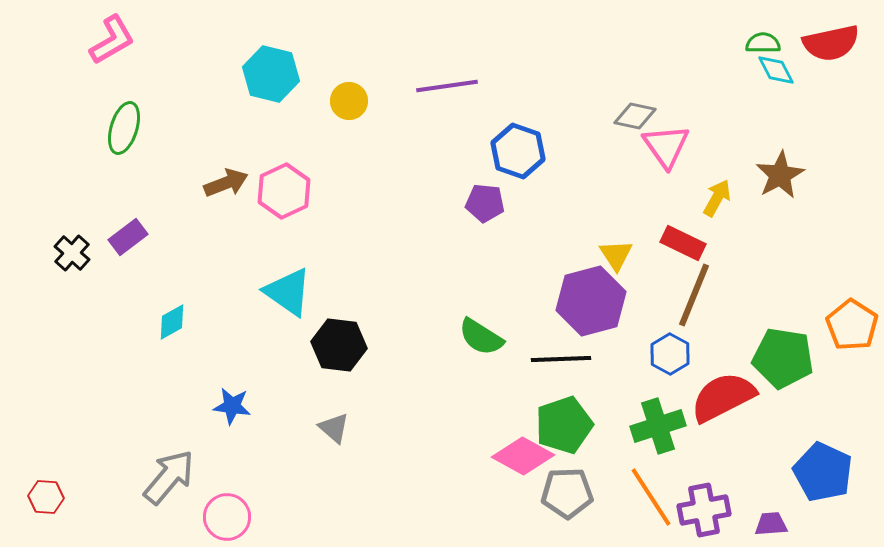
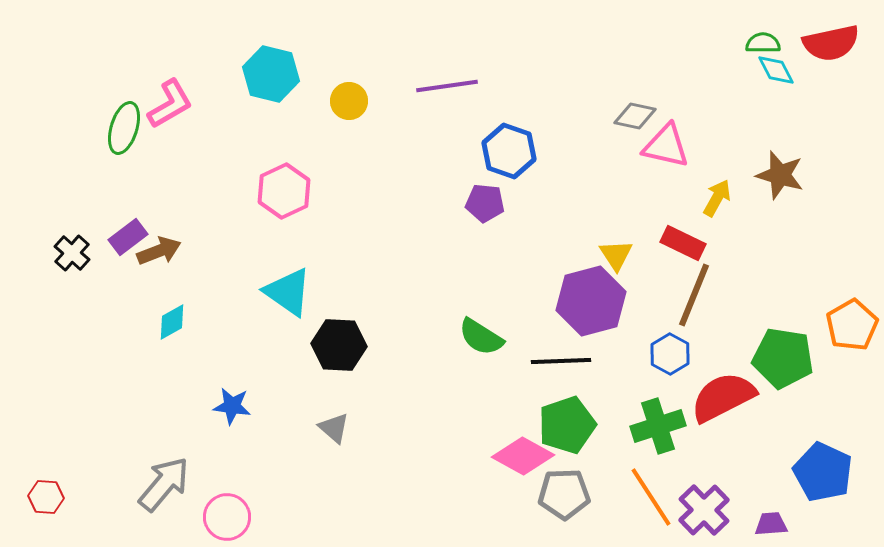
pink L-shape at (112, 40): moved 58 px right, 64 px down
pink triangle at (666, 146): rotated 42 degrees counterclockwise
blue hexagon at (518, 151): moved 9 px left
brown star at (780, 175): rotated 27 degrees counterclockwise
brown arrow at (226, 183): moved 67 px left, 68 px down
orange pentagon at (852, 325): rotated 9 degrees clockwise
black hexagon at (339, 345): rotated 4 degrees counterclockwise
black line at (561, 359): moved 2 px down
green pentagon at (564, 425): moved 3 px right
gray arrow at (169, 477): moved 5 px left, 7 px down
gray pentagon at (567, 493): moved 3 px left, 1 px down
purple cross at (704, 510): rotated 33 degrees counterclockwise
